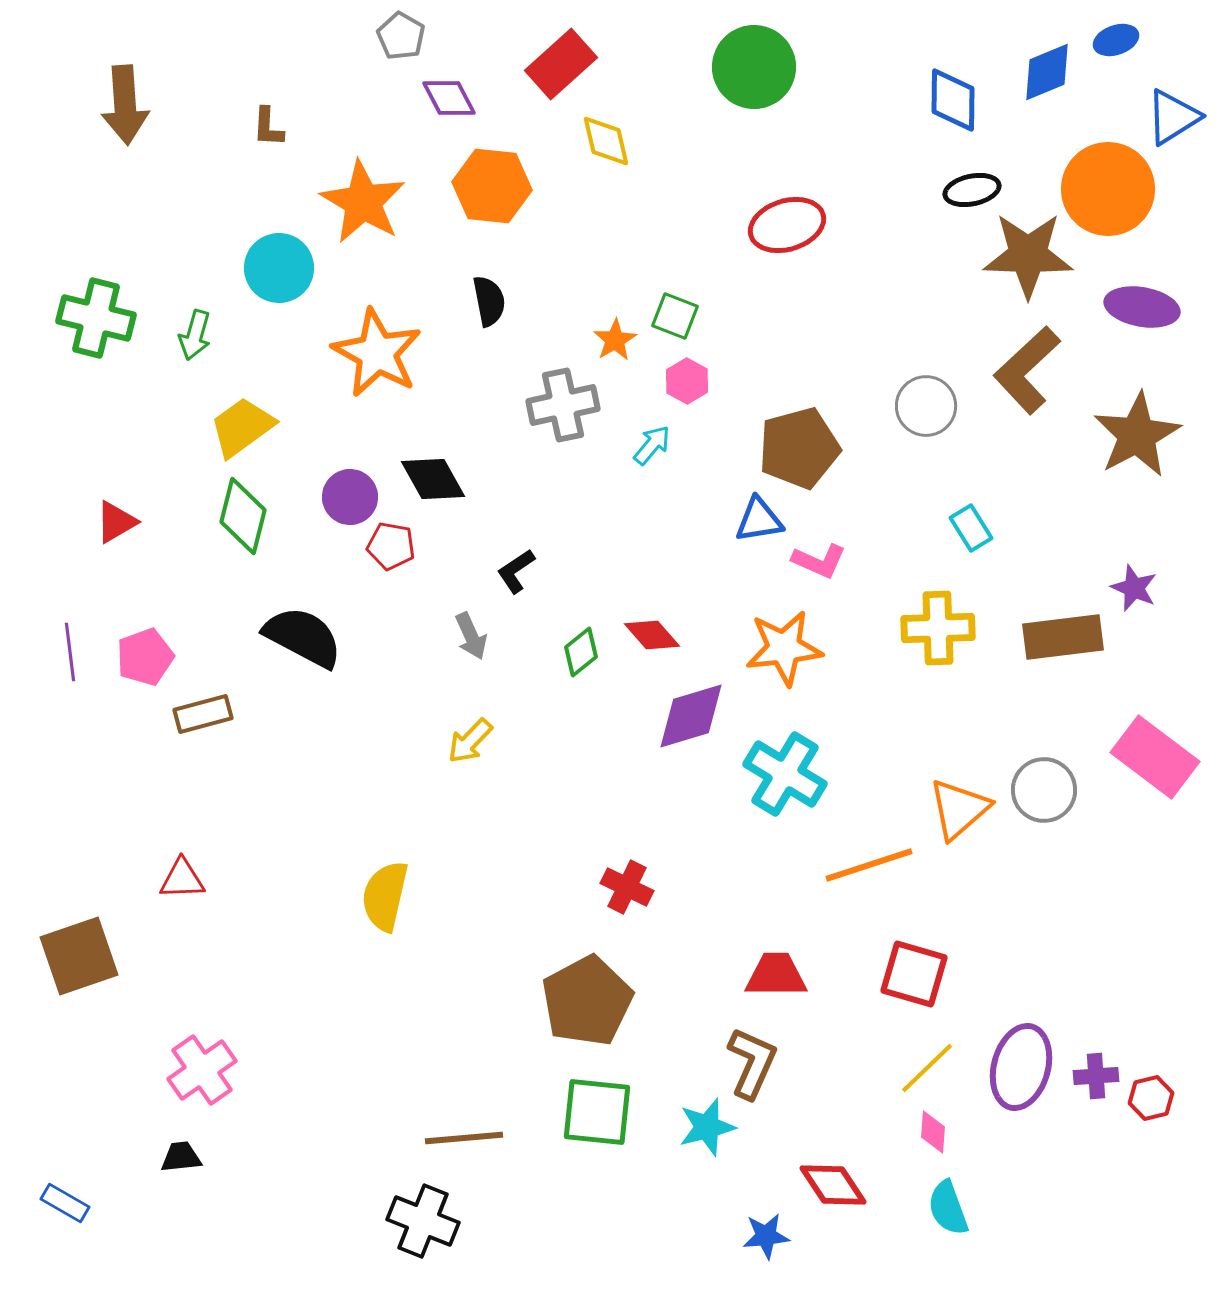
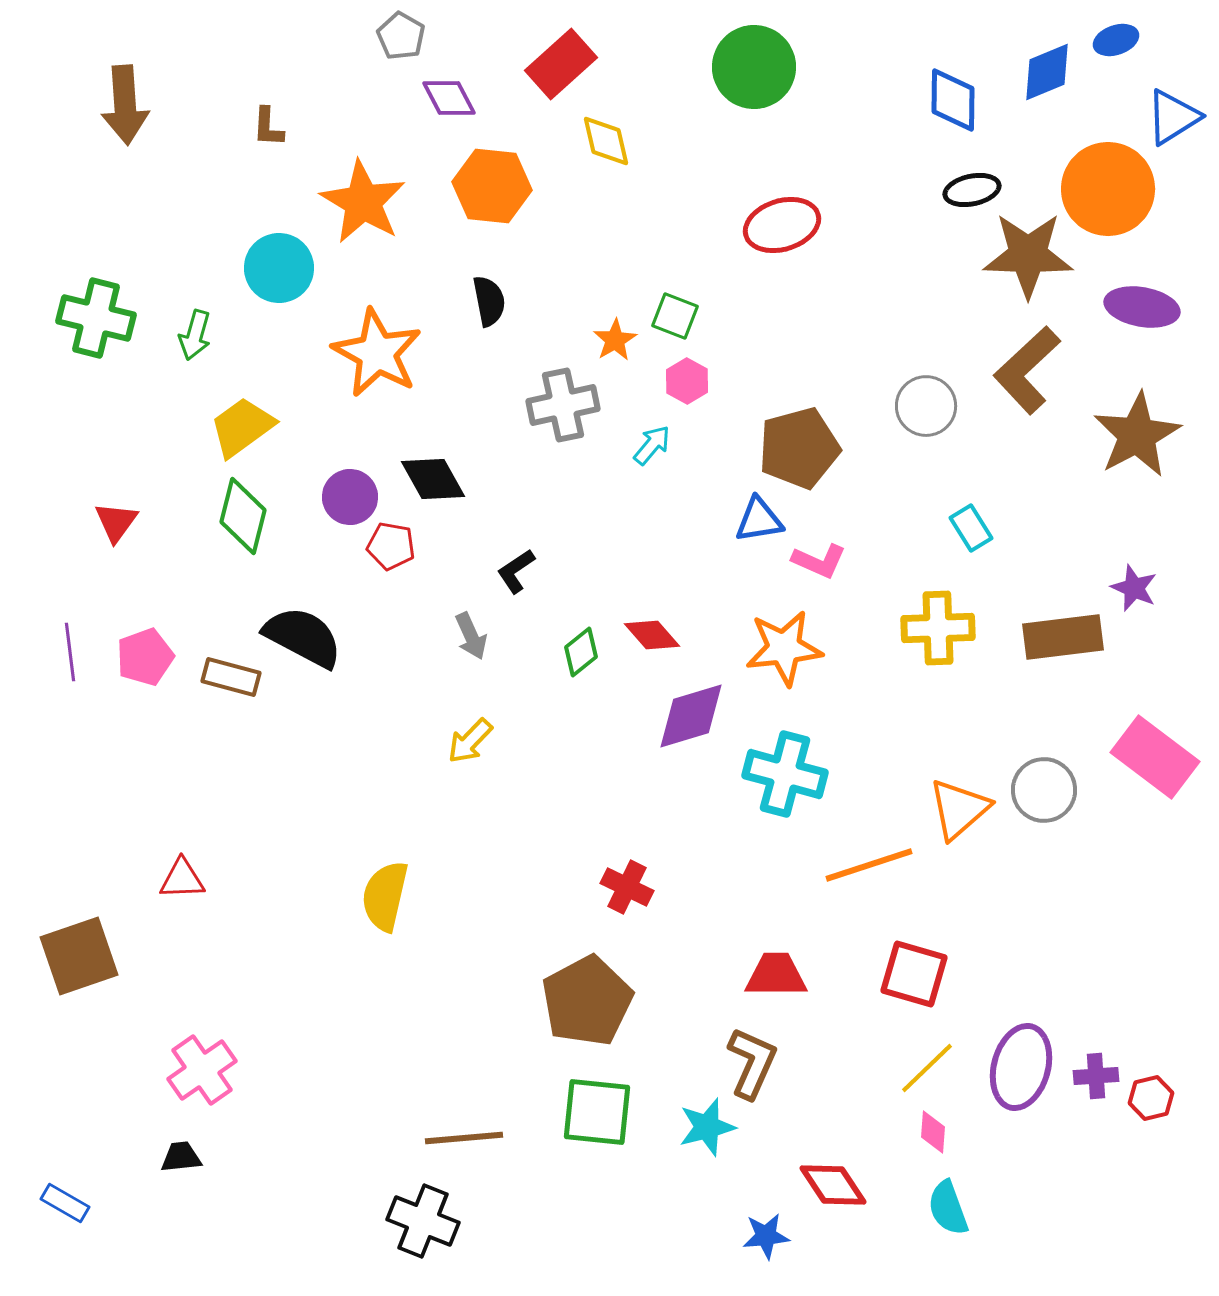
red ellipse at (787, 225): moved 5 px left
red triangle at (116, 522): rotated 24 degrees counterclockwise
brown rectangle at (203, 714): moved 28 px right, 37 px up; rotated 30 degrees clockwise
cyan cross at (785, 774): rotated 16 degrees counterclockwise
